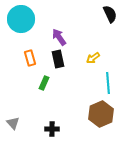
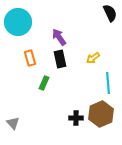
black semicircle: moved 1 px up
cyan circle: moved 3 px left, 3 px down
black rectangle: moved 2 px right
black cross: moved 24 px right, 11 px up
